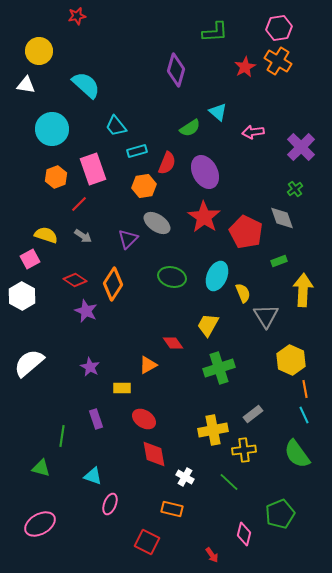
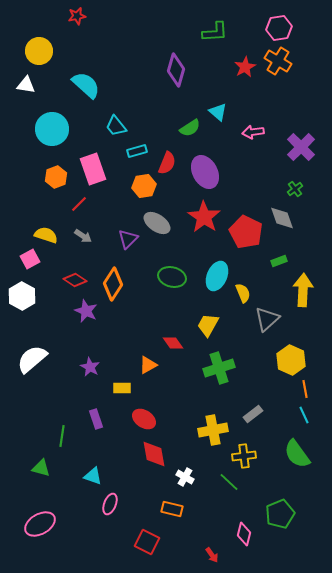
gray triangle at (266, 316): moved 1 px right, 3 px down; rotated 20 degrees clockwise
white semicircle at (29, 363): moved 3 px right, 4 px up
yellow cross at (244, 450): moved 6 px down
